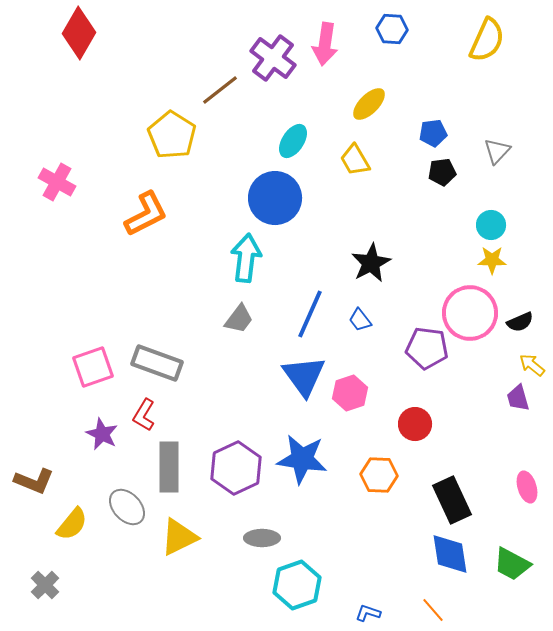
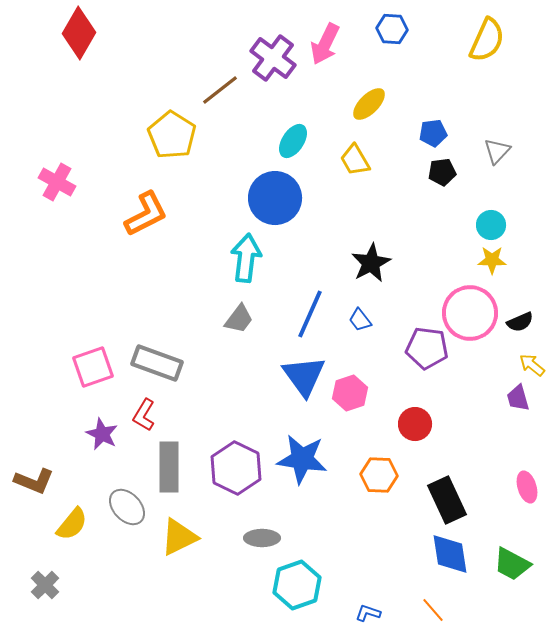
pink arrow at (325, 44): rotated 18 degrees clockwise
purple hexagon at (236, 468): rotated 9 degrees counterclockwise
black rectangle at (452, 500): moved 5 px left
